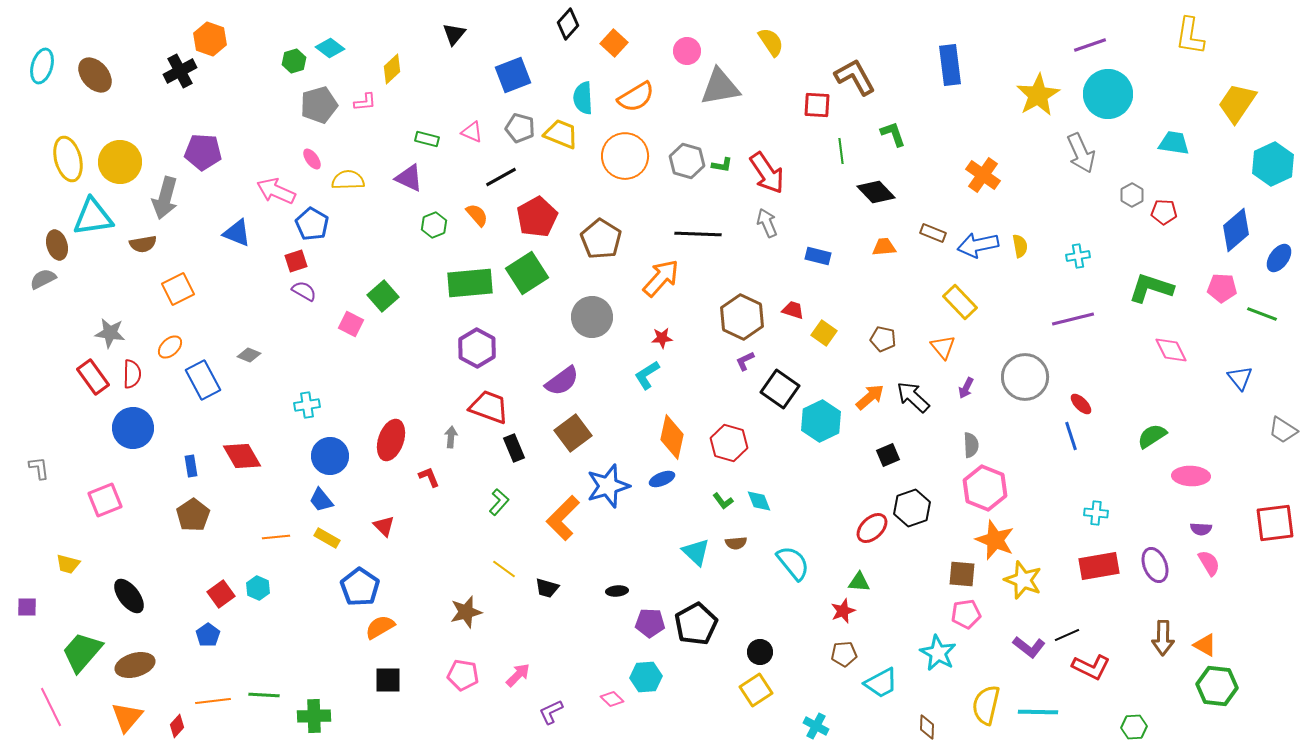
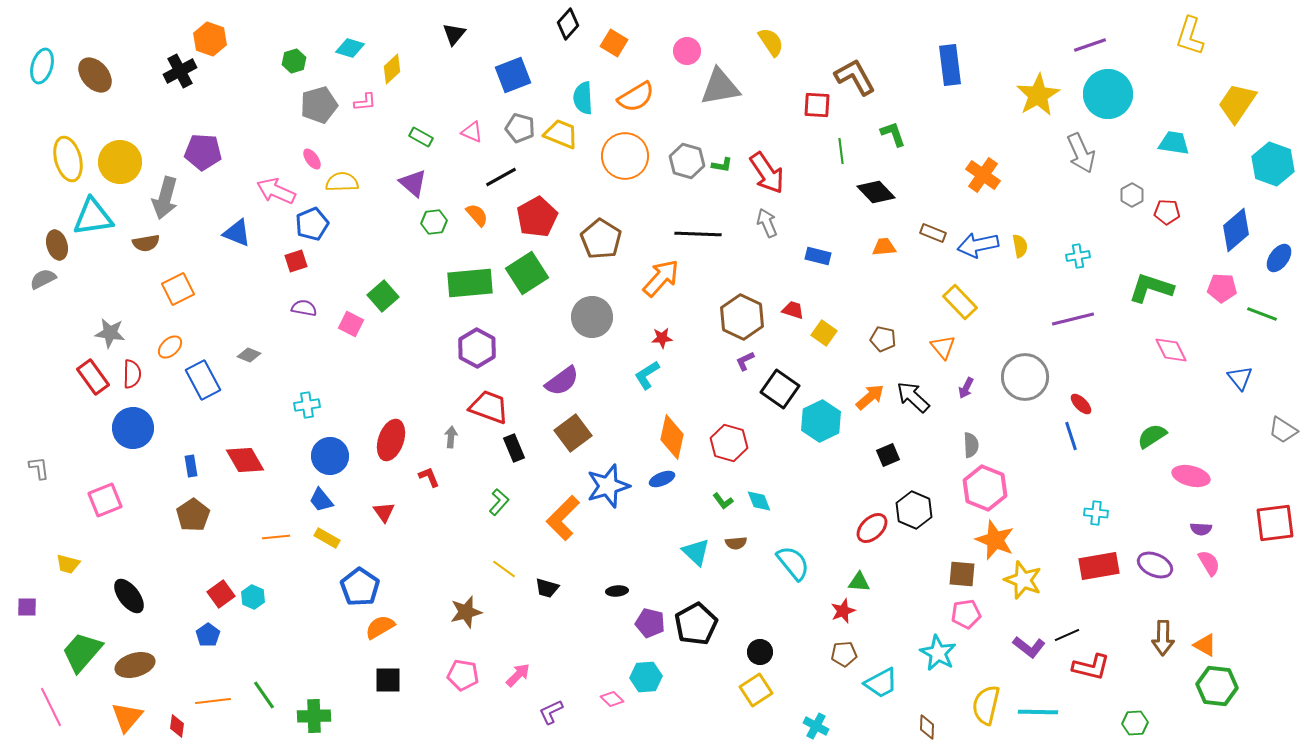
yellow L-shape at (1190, 36): rotated 9 degrees clockwise
orange square at (614, 43): rotated 12 degrees counterclockwise
cyan diamond at (330, 48): moved 20 px right; rotated 20 degrees counterclockwise
green rectangle at (427, 139): moved 6 px left, 2 px up; rotated 15 degrees clockwise
cyan hexagon at (1273, 164): rotated 15 degrees counterclockwise
purple triangle at (409, 178): moved 4 px right, 5 px down; rotated 16 degrees clockwise
yellow semicircle at (348, 180): moved 6 px left, 2 px down
red pentagon at (1164, 212): moved 3 px right
blue pentagon at (312, 224): rotated 20 degrees clockwise
green hexagon at (434, 225): moved 3 px up; rotated 15 degrees clockwise
brown semicircle at (143, 244): moved 3 px right, 1 px up
purple semicircle at (304, 291): moved 17 px down; rotated 20 degrees counterclockwise
red diamond at (242, 456): moved 3 px right, 4 px down
pink ellipse at (1191, 476): rotated 12 degrees clockwise
black hexagon at (912, 508): moved 2 px right, 2 px down; rotated 18 degrees counterclockwise
red triangle at (384, 526): moved 14 px up; rotated 10 degrees clockwise
purple ellipse at (1155, 565): rotated 44 degrees counterclockwise
cyan hexagon at (258, 588): moved 5 px left, 9 px down
purple pentagon at (650, 623): rotated 12 degrees clockwise
red L-shape at (1091, 667): rotated 12 degrees counterclockwise
green line at (264, 695): rotated 52 degrees clockwise
red diamond at (177, 726): rotated 35 degrees counterclockwise
green hexagon at (1134, 727): moved 1 px right, 4 px up
